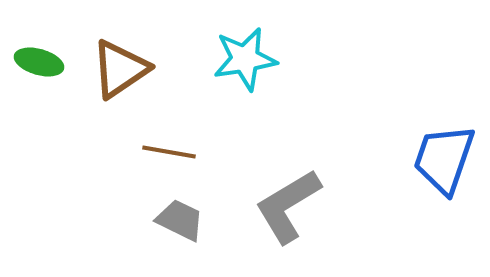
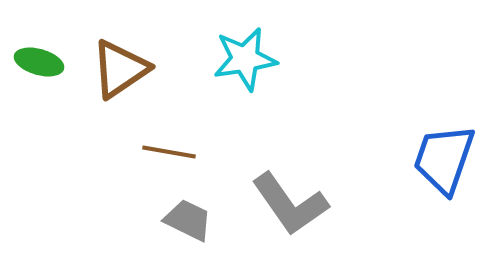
gray L-shape: moved 2 px right, 2 px up; rotated 94 degrees counterclockwise
gray trapezoid: moved 8 px right
